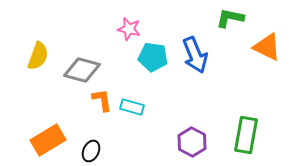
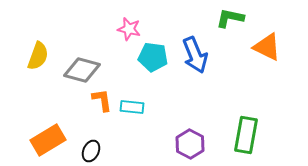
cyan rectangle: rotated 10 degrees counterclockwise
purple hexagon: moved 2 px left, 2 px down
